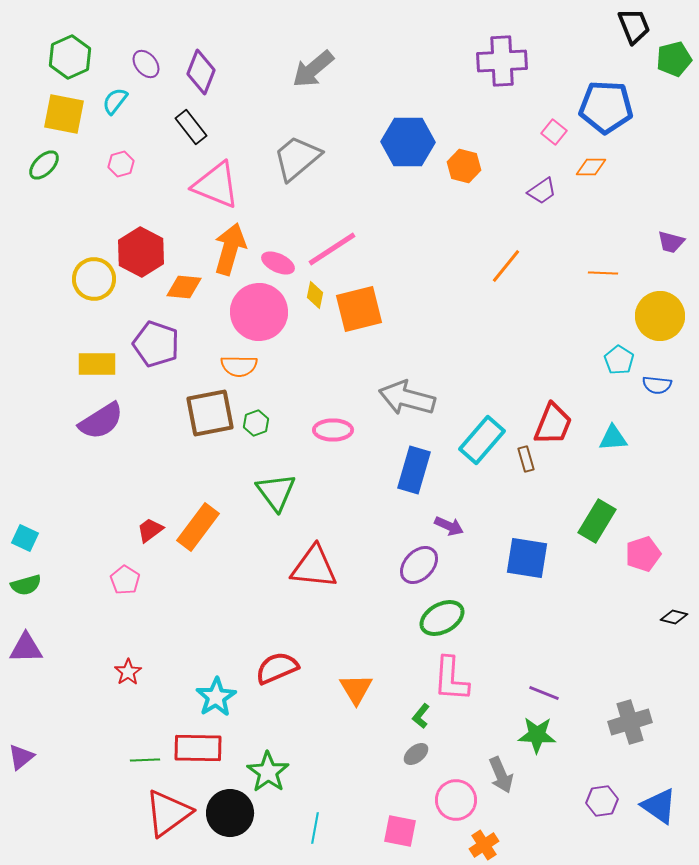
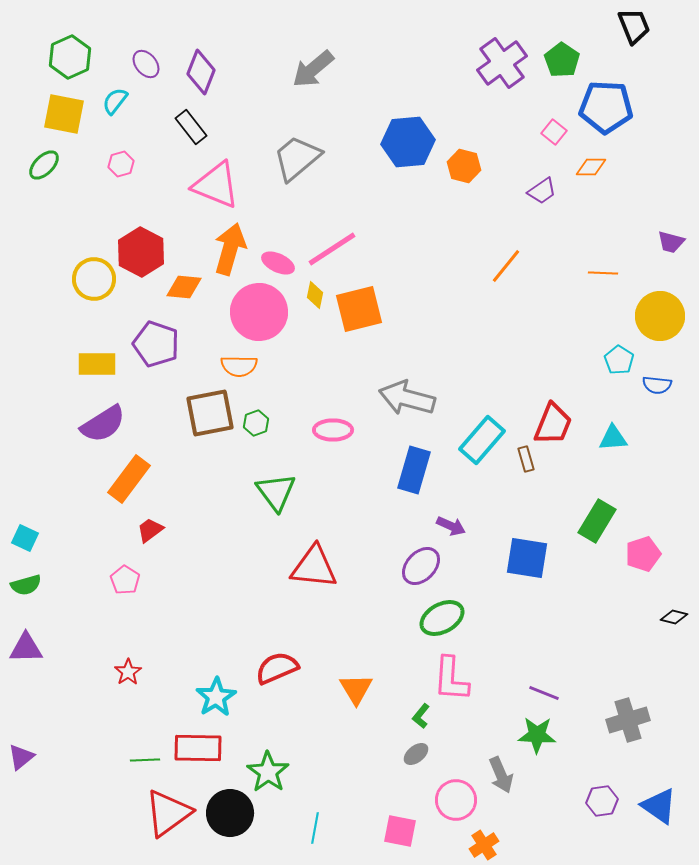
green pentagon at (674, 59): moved 112 px left, 1 px down; rotated 24 degrees counterclockwise
purple cross at (502, 61): moved 2 px down; rotated 33 degrees counterclockwise
blue hexagon at (408, 142): rotated 6 degrees counterclockwise
purple semicircle at (101, 421): moved 2 px right, 3 px down
purple arrow at (449, 526): moved 2 px right
orange rectangle at (198, 527): moved 69 px left, 48 px up
purple ellipse at (419, 565): moved 2 px right, 1 px down
gray cross at (630, 722): moved 2 px left, 2 px up
